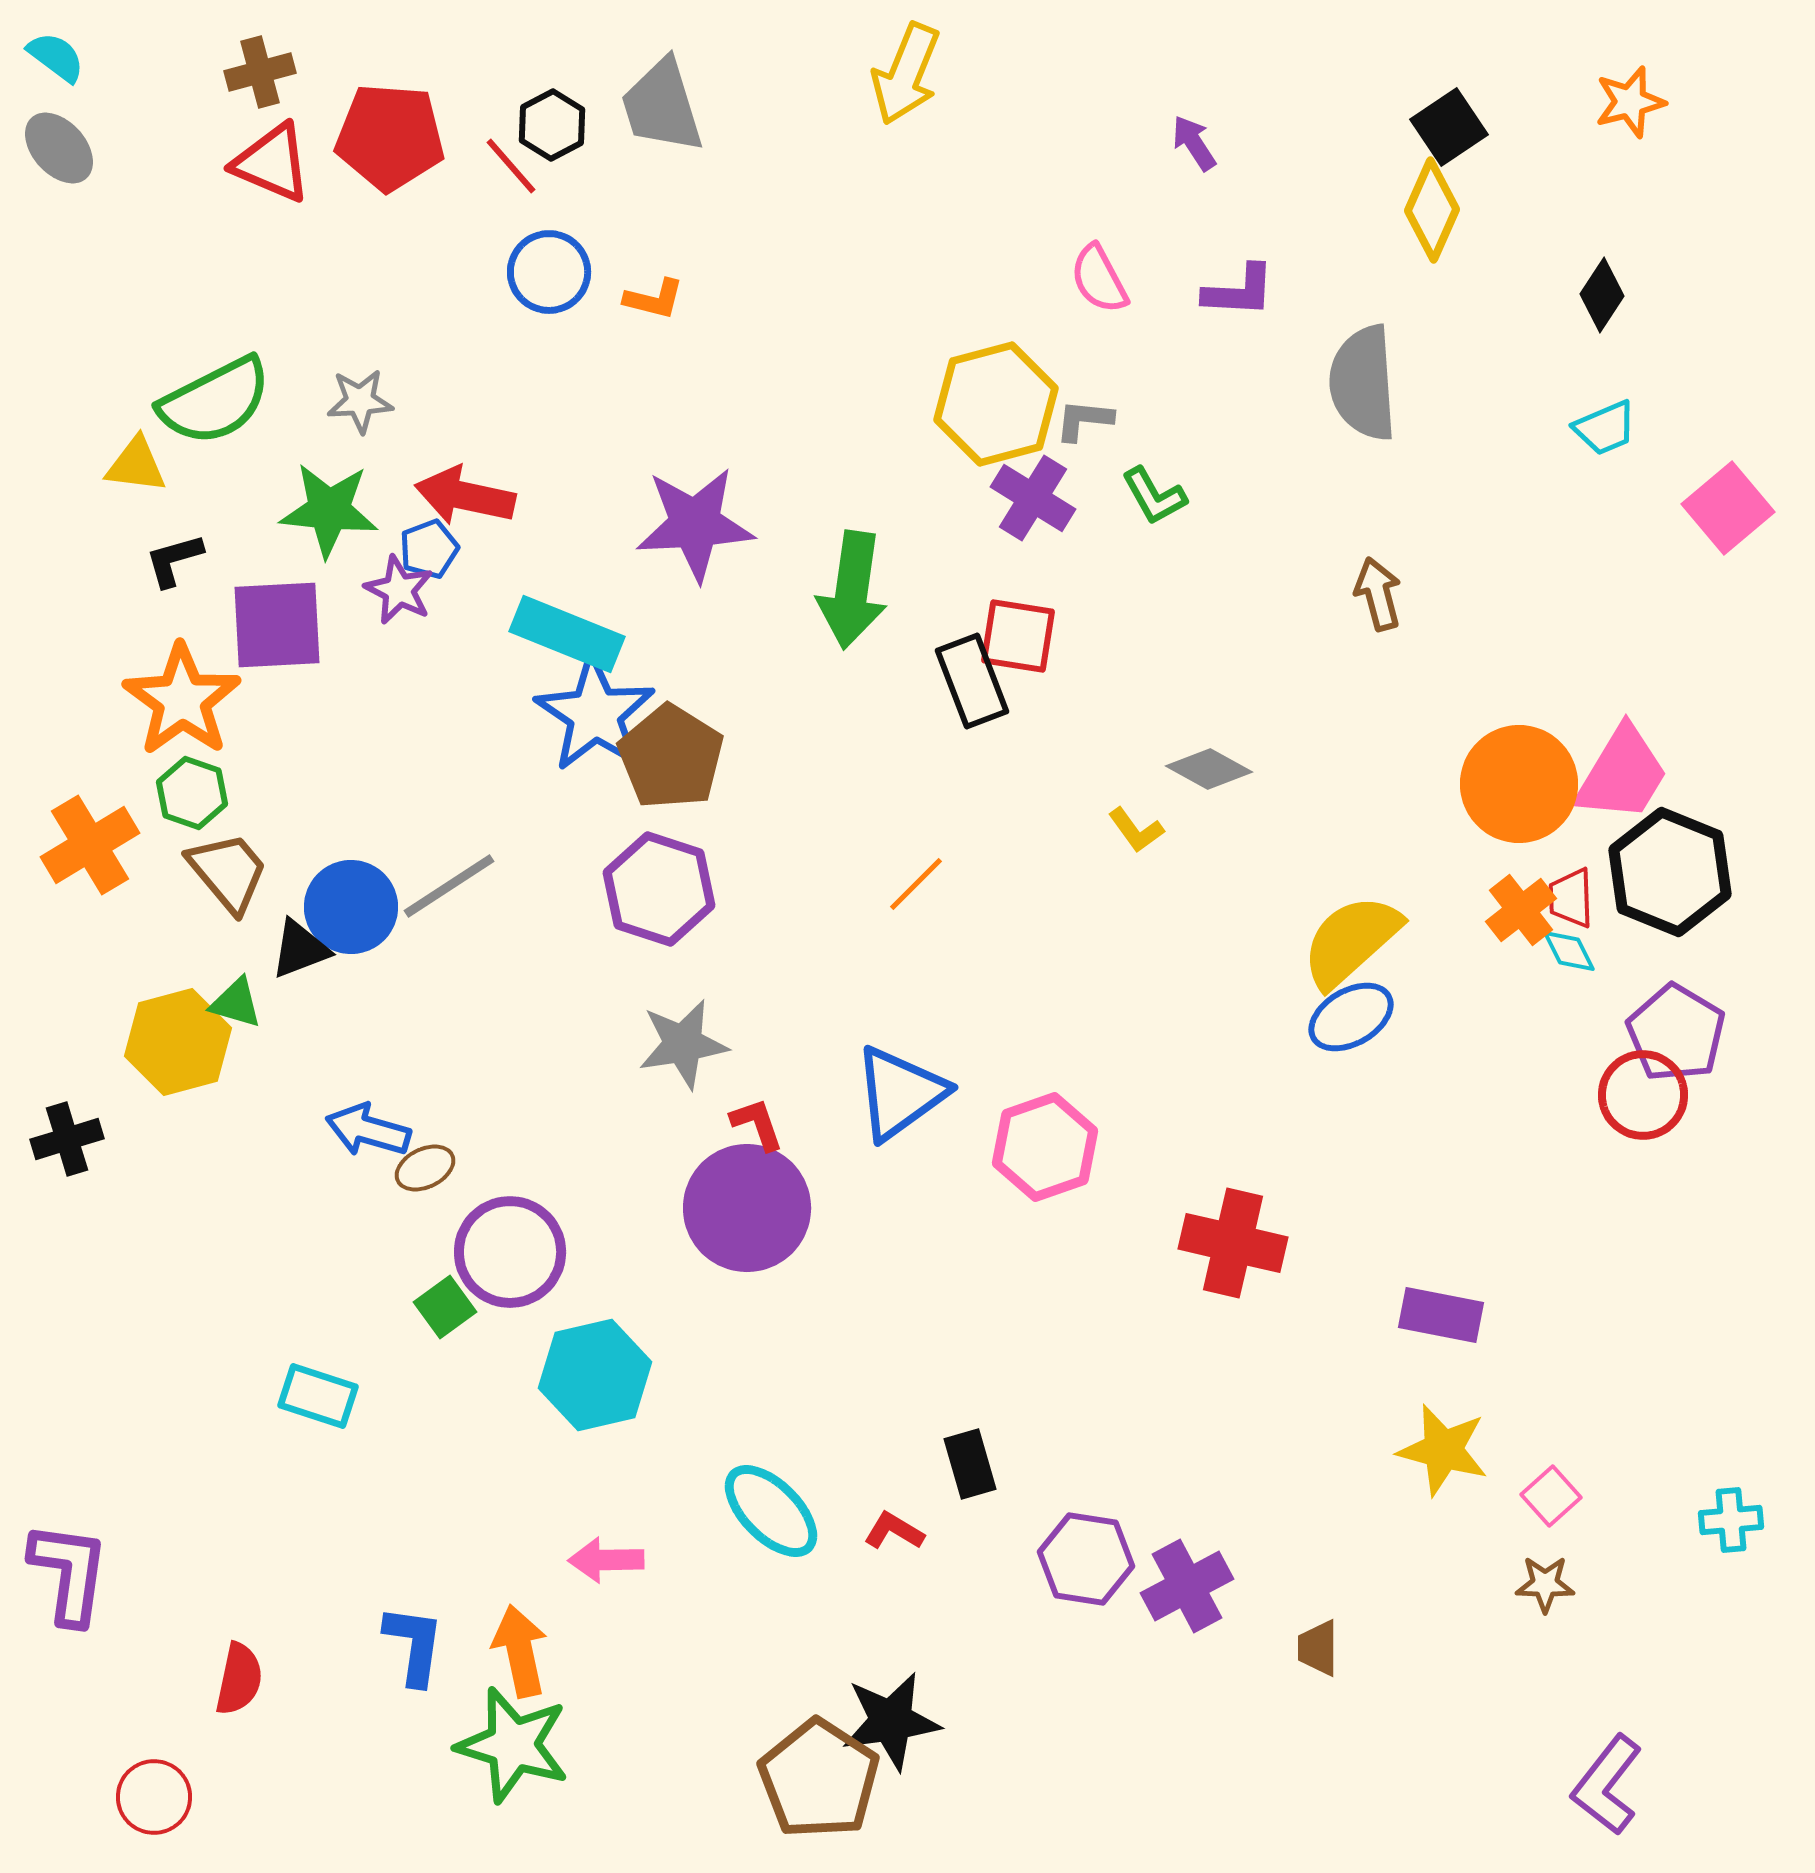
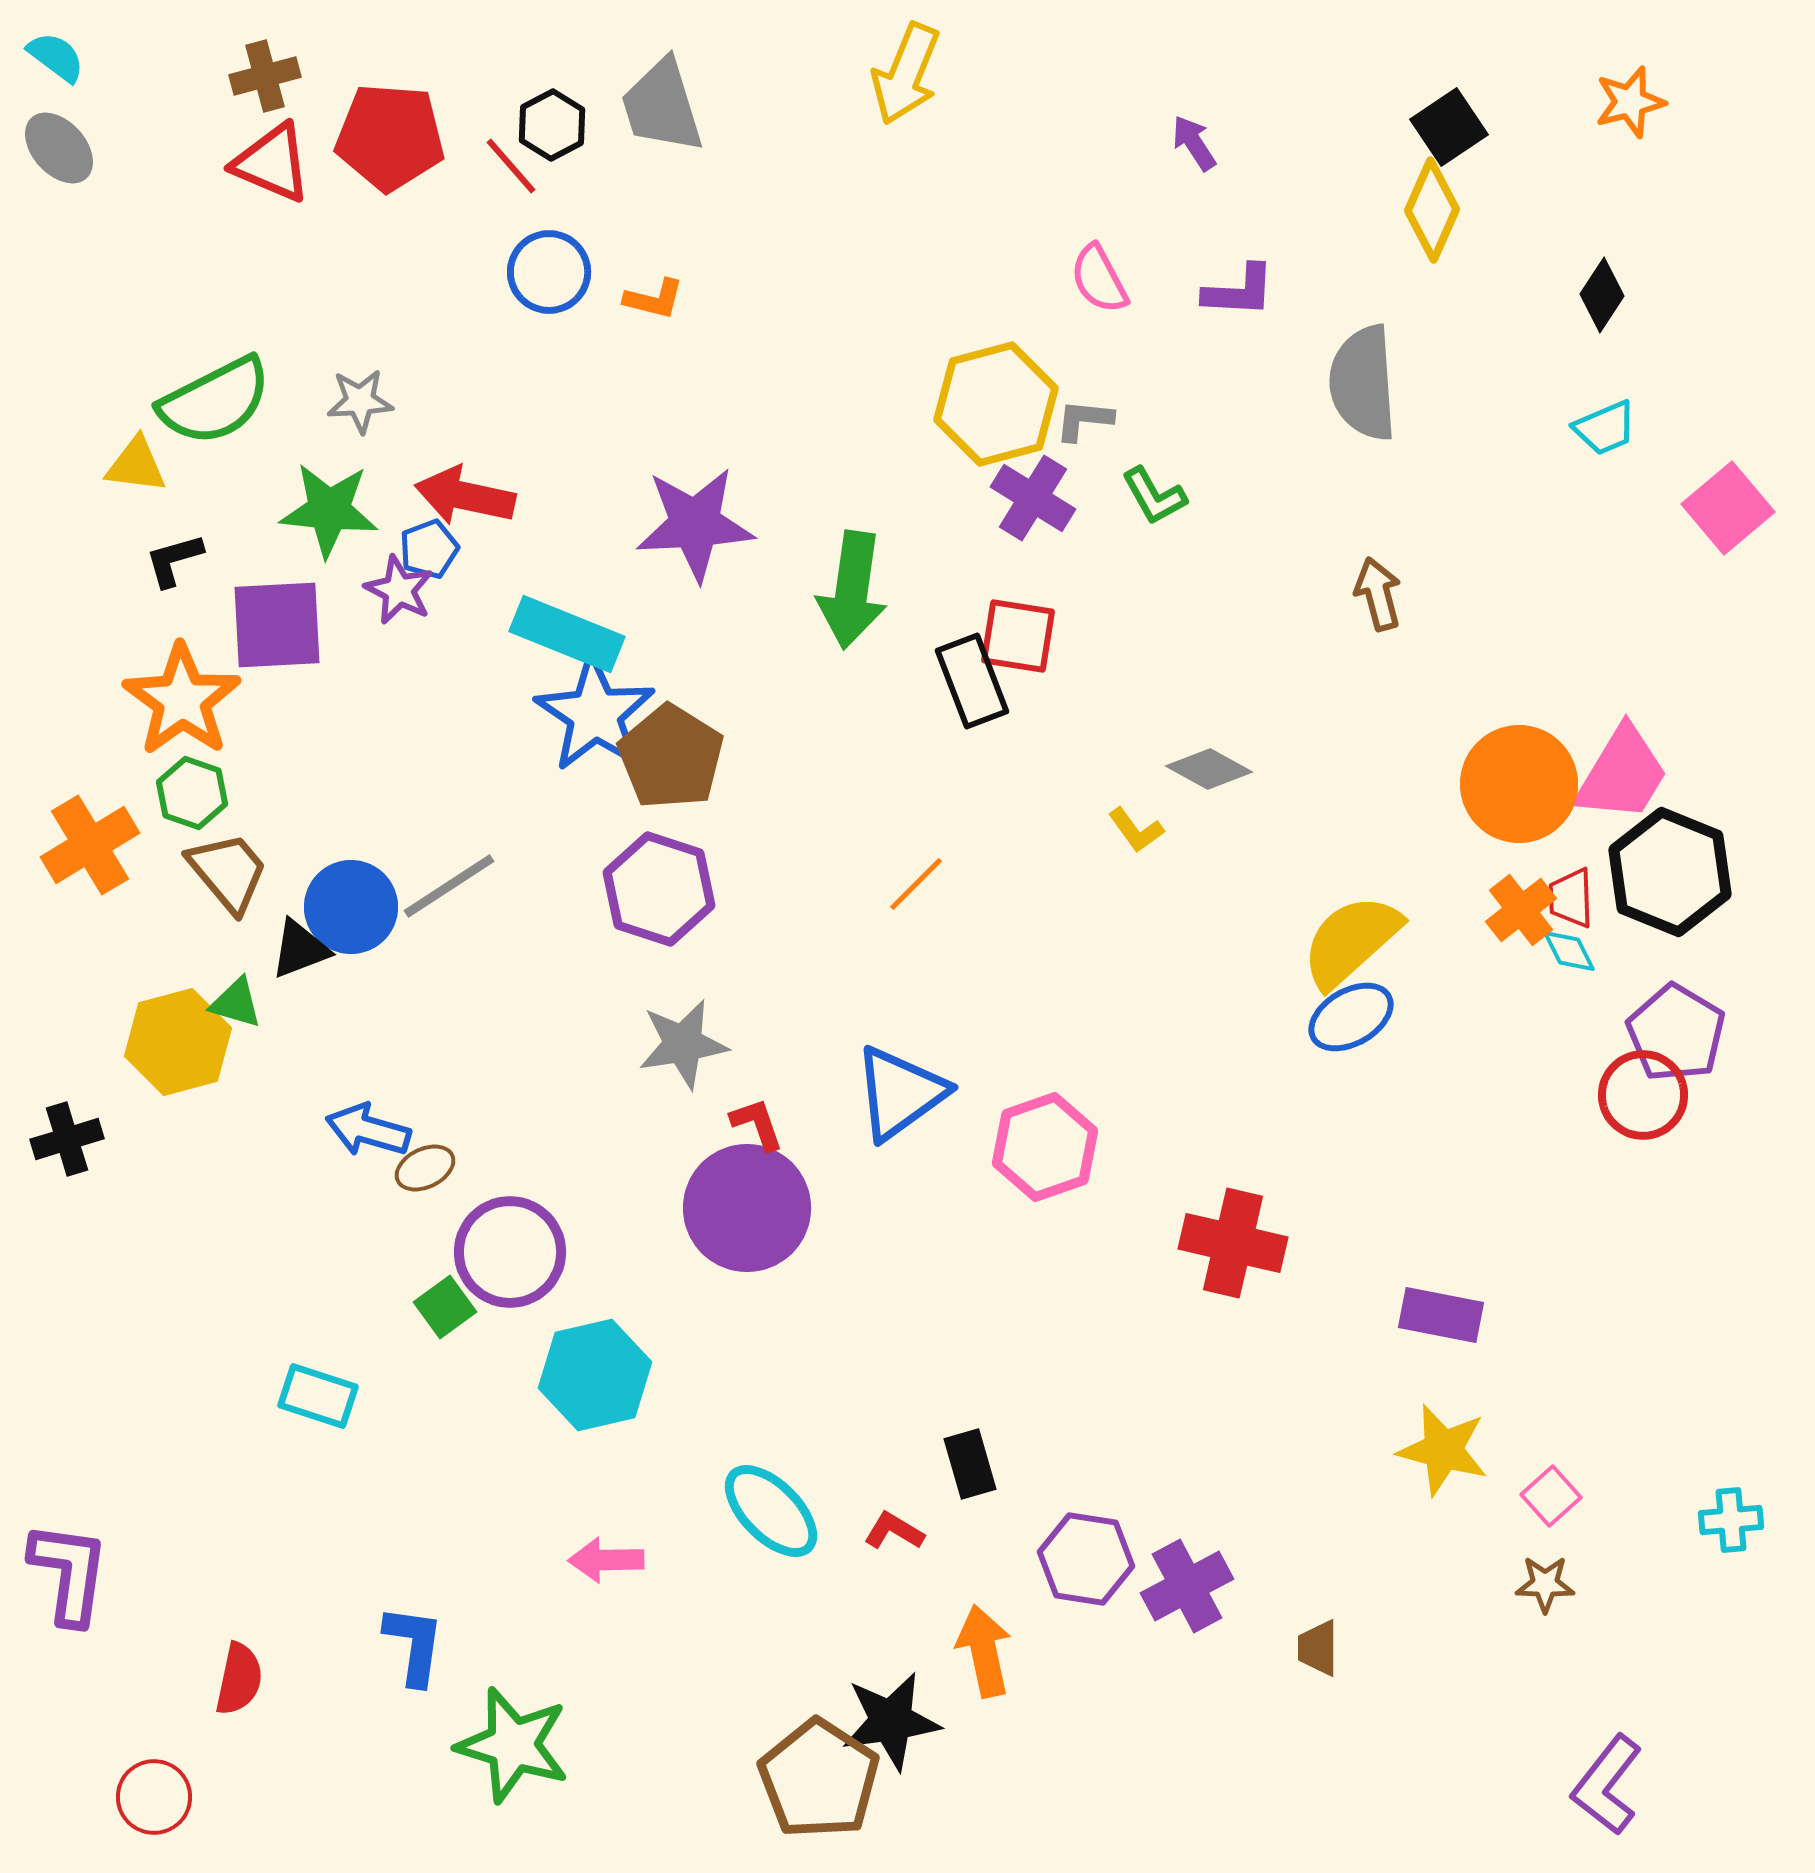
brown cross at (260, 72): moved 5 px right, 4 px down
orange arrow at (520, 1651): moved 464 px right
